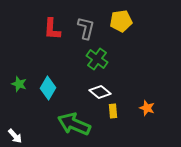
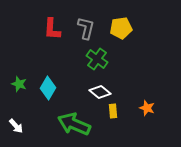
yellow pentagon: moved 7 px down
white arrow: moved 1 px right, 10 px up
